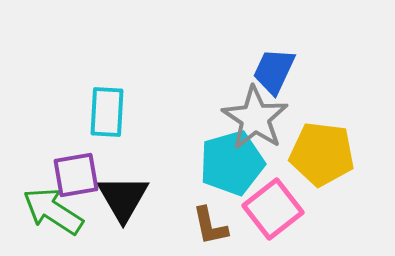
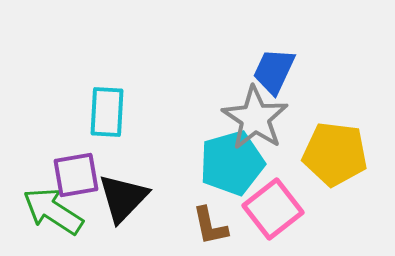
yellow pentagon: moved 13 px right
black triangle: rotated 14 degrees clockwise
